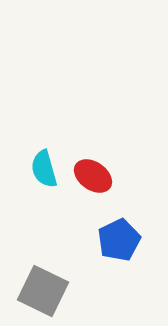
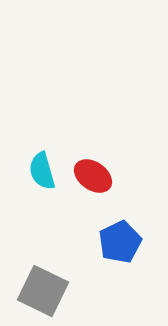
cyan semicircle: moved 2 px left, 2 px down
blue pentagon: moved 1 px right, 2 px down
